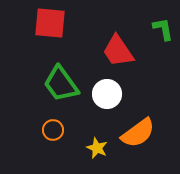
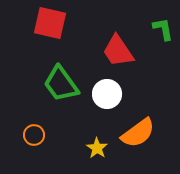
red square: rotated 8 degrees clockwise
orange circle: moved 19 px left, 5 px down
yellow star: rotated 10 degrees clockwise
